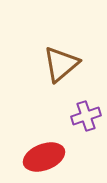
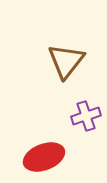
brown triangle: moved 5 px right, 3 px up; rotated 12 degrees counterclockwise
